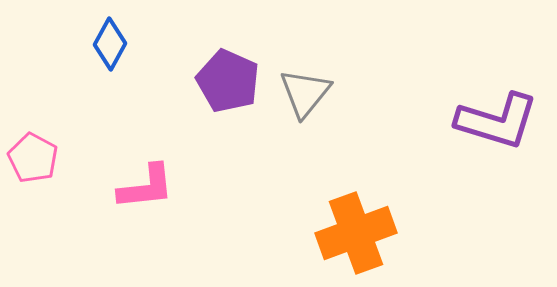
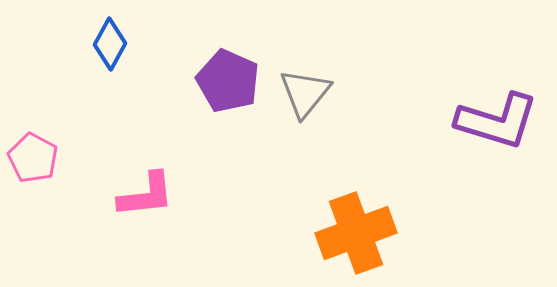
pink L-shape: moved 8 px down
